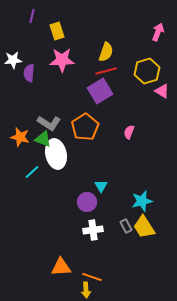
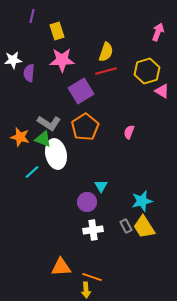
purple square: moved 19 px left
